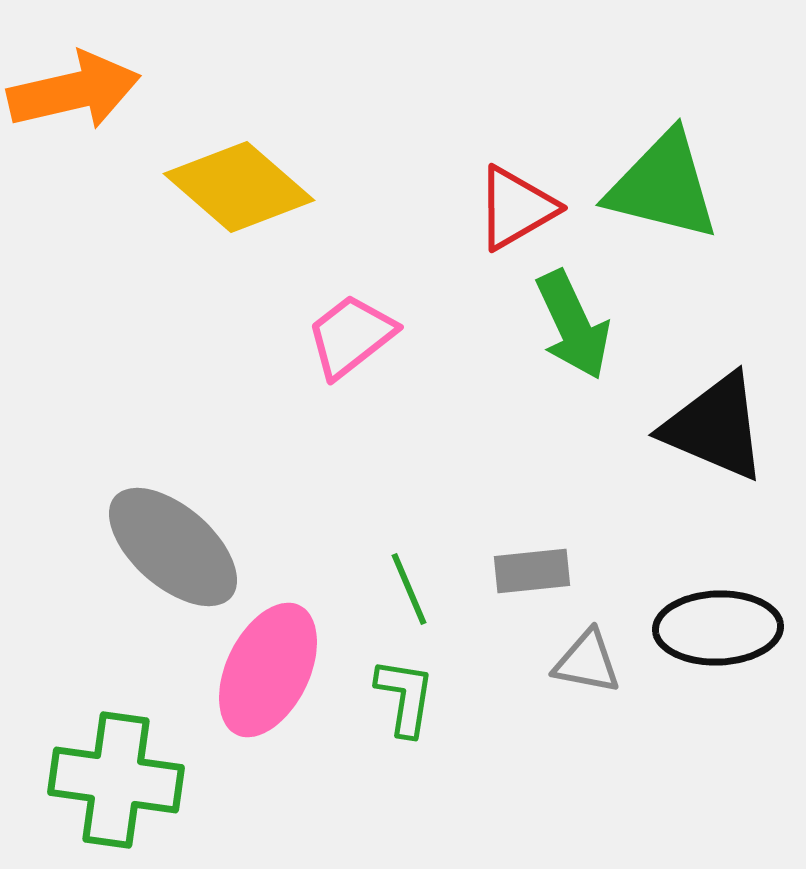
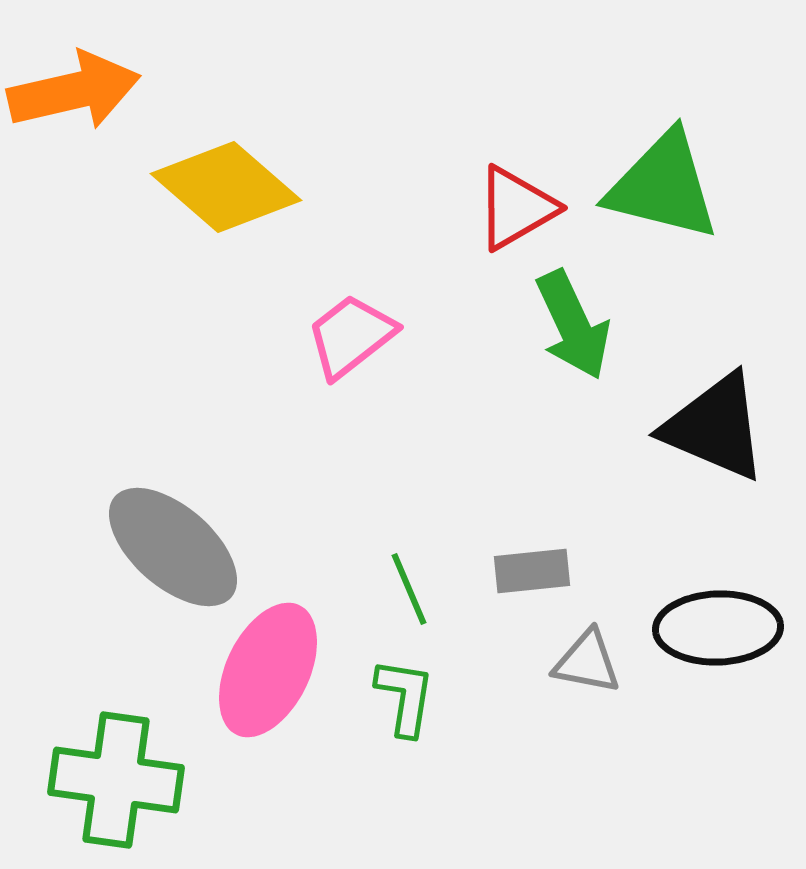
yellow diamond: moved 13 px left
